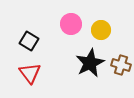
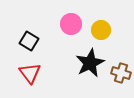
brown cross: moved 8 px down
